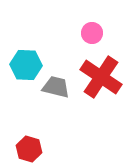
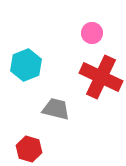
cyan hexagon: rotated 24 degrees counterclockwise
red cross: rotated 9 degrees counterclockwise
gray trapezoid: moved 22 px down
